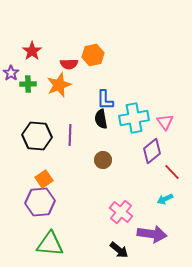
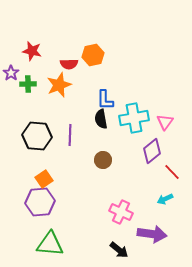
red star: rotated 24 degrees counterclockwise
pink triangle: rotated 12 degrees clockwise
pink cross: rotated 15 degrees counterclockwise
